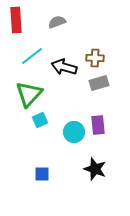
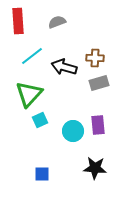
red rectangle: moved 2 px right, 1 px down
cyan circle: moved 1 px left, 1 px up
black star: moved 1 px up; rotated 15 degrees counterclockwise
